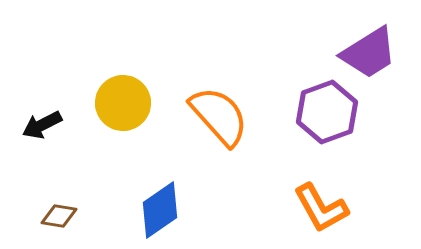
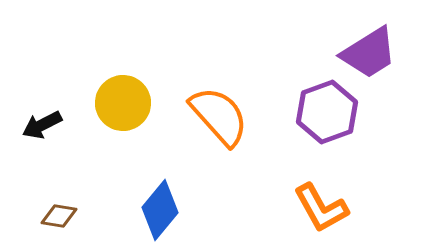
blue diamond: rotated 16 degrees counterclockwise
